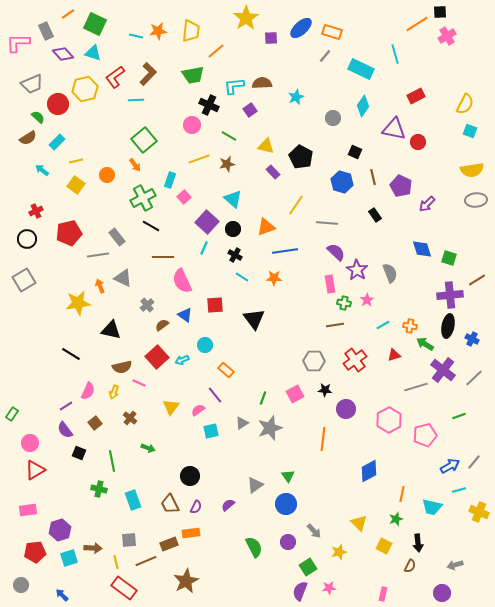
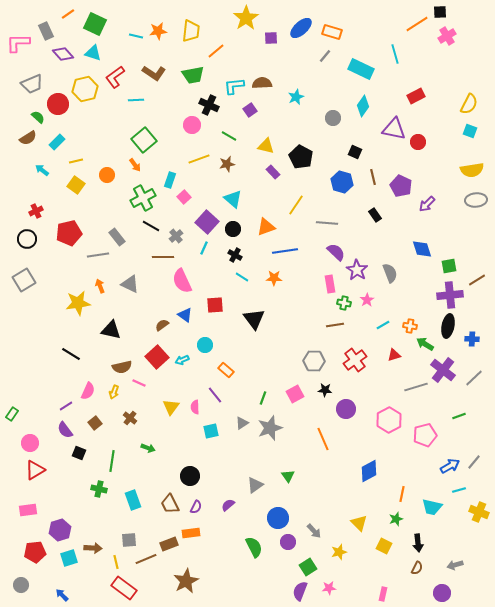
brown L-shape at (148, 74): moved 6 px right, 1 px up; rotated 80 degrees clockwise
yellow semicircle at (465, 104): moved 4 px right
green square at (449, 258): moved 8 px down; rotated 28 degrees counterclockwise
gray triangle at (123, 278): moved 7 px right, 6 px down
gray cross at (147, 305): moved 29 px right, 69 px up
blue cross at (472, 339): rotated 24 degrees counterclockwise
pink semicircle at (198, 410): moved 3 px left, 3 px up; rotated 56 degrees counterclockwise
orange line at (323, 439): rotated 30 degrees counterclockwise
green line at (112, 461): rotated 20 degrees clockwise
blue circle at (286, 504): moved 8 px left, 14 px down
brown line at (146, 561): moved 2 px up
brown semicircle at (410, 566): moved 7 px right, 2 px down
